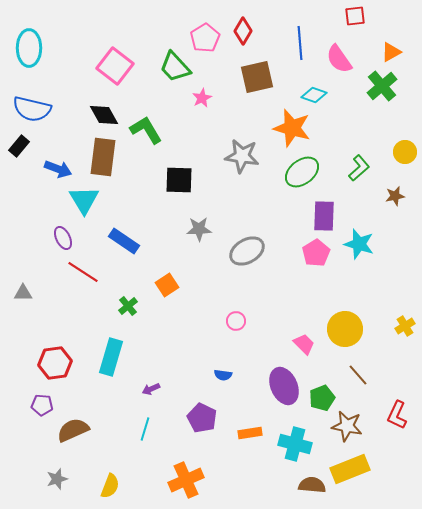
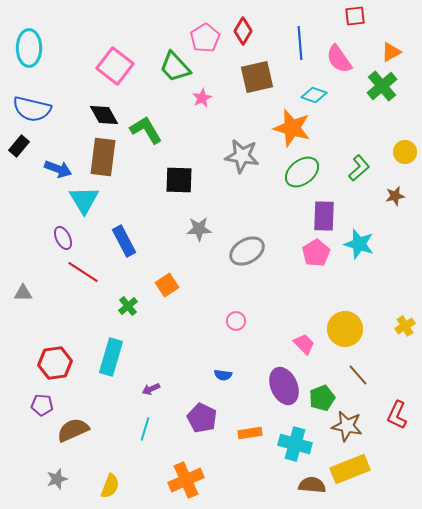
blue rectangle at (124, 241): rotated 28 degrees clockwise
